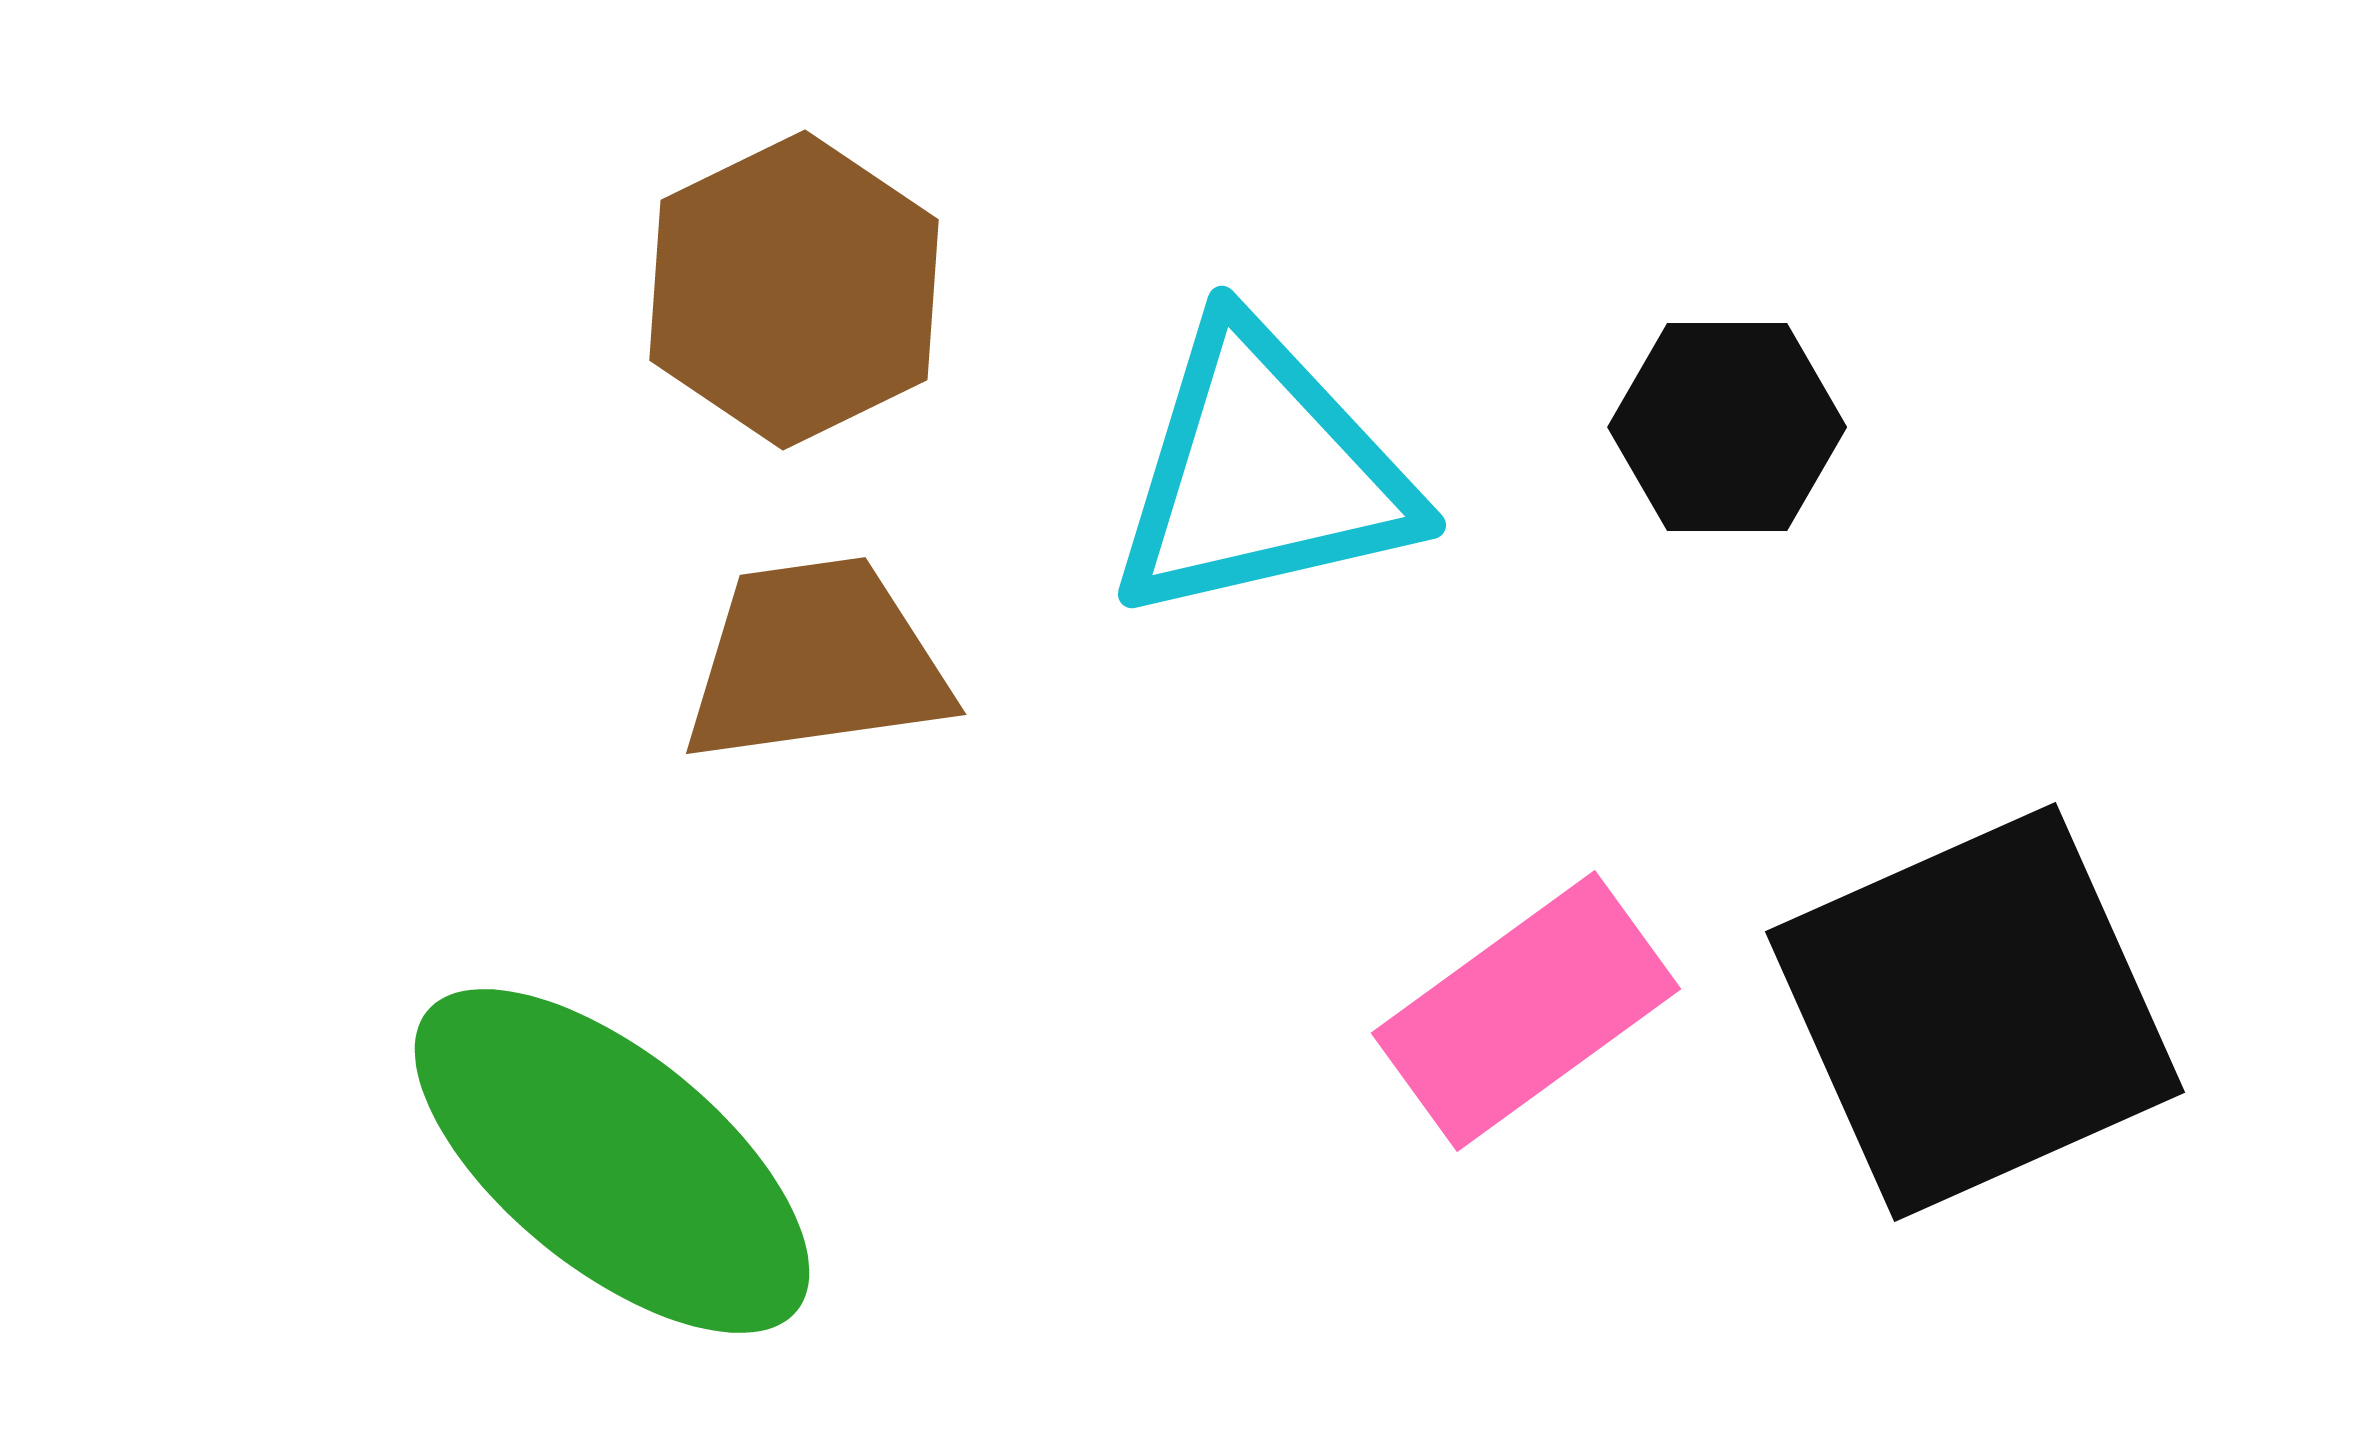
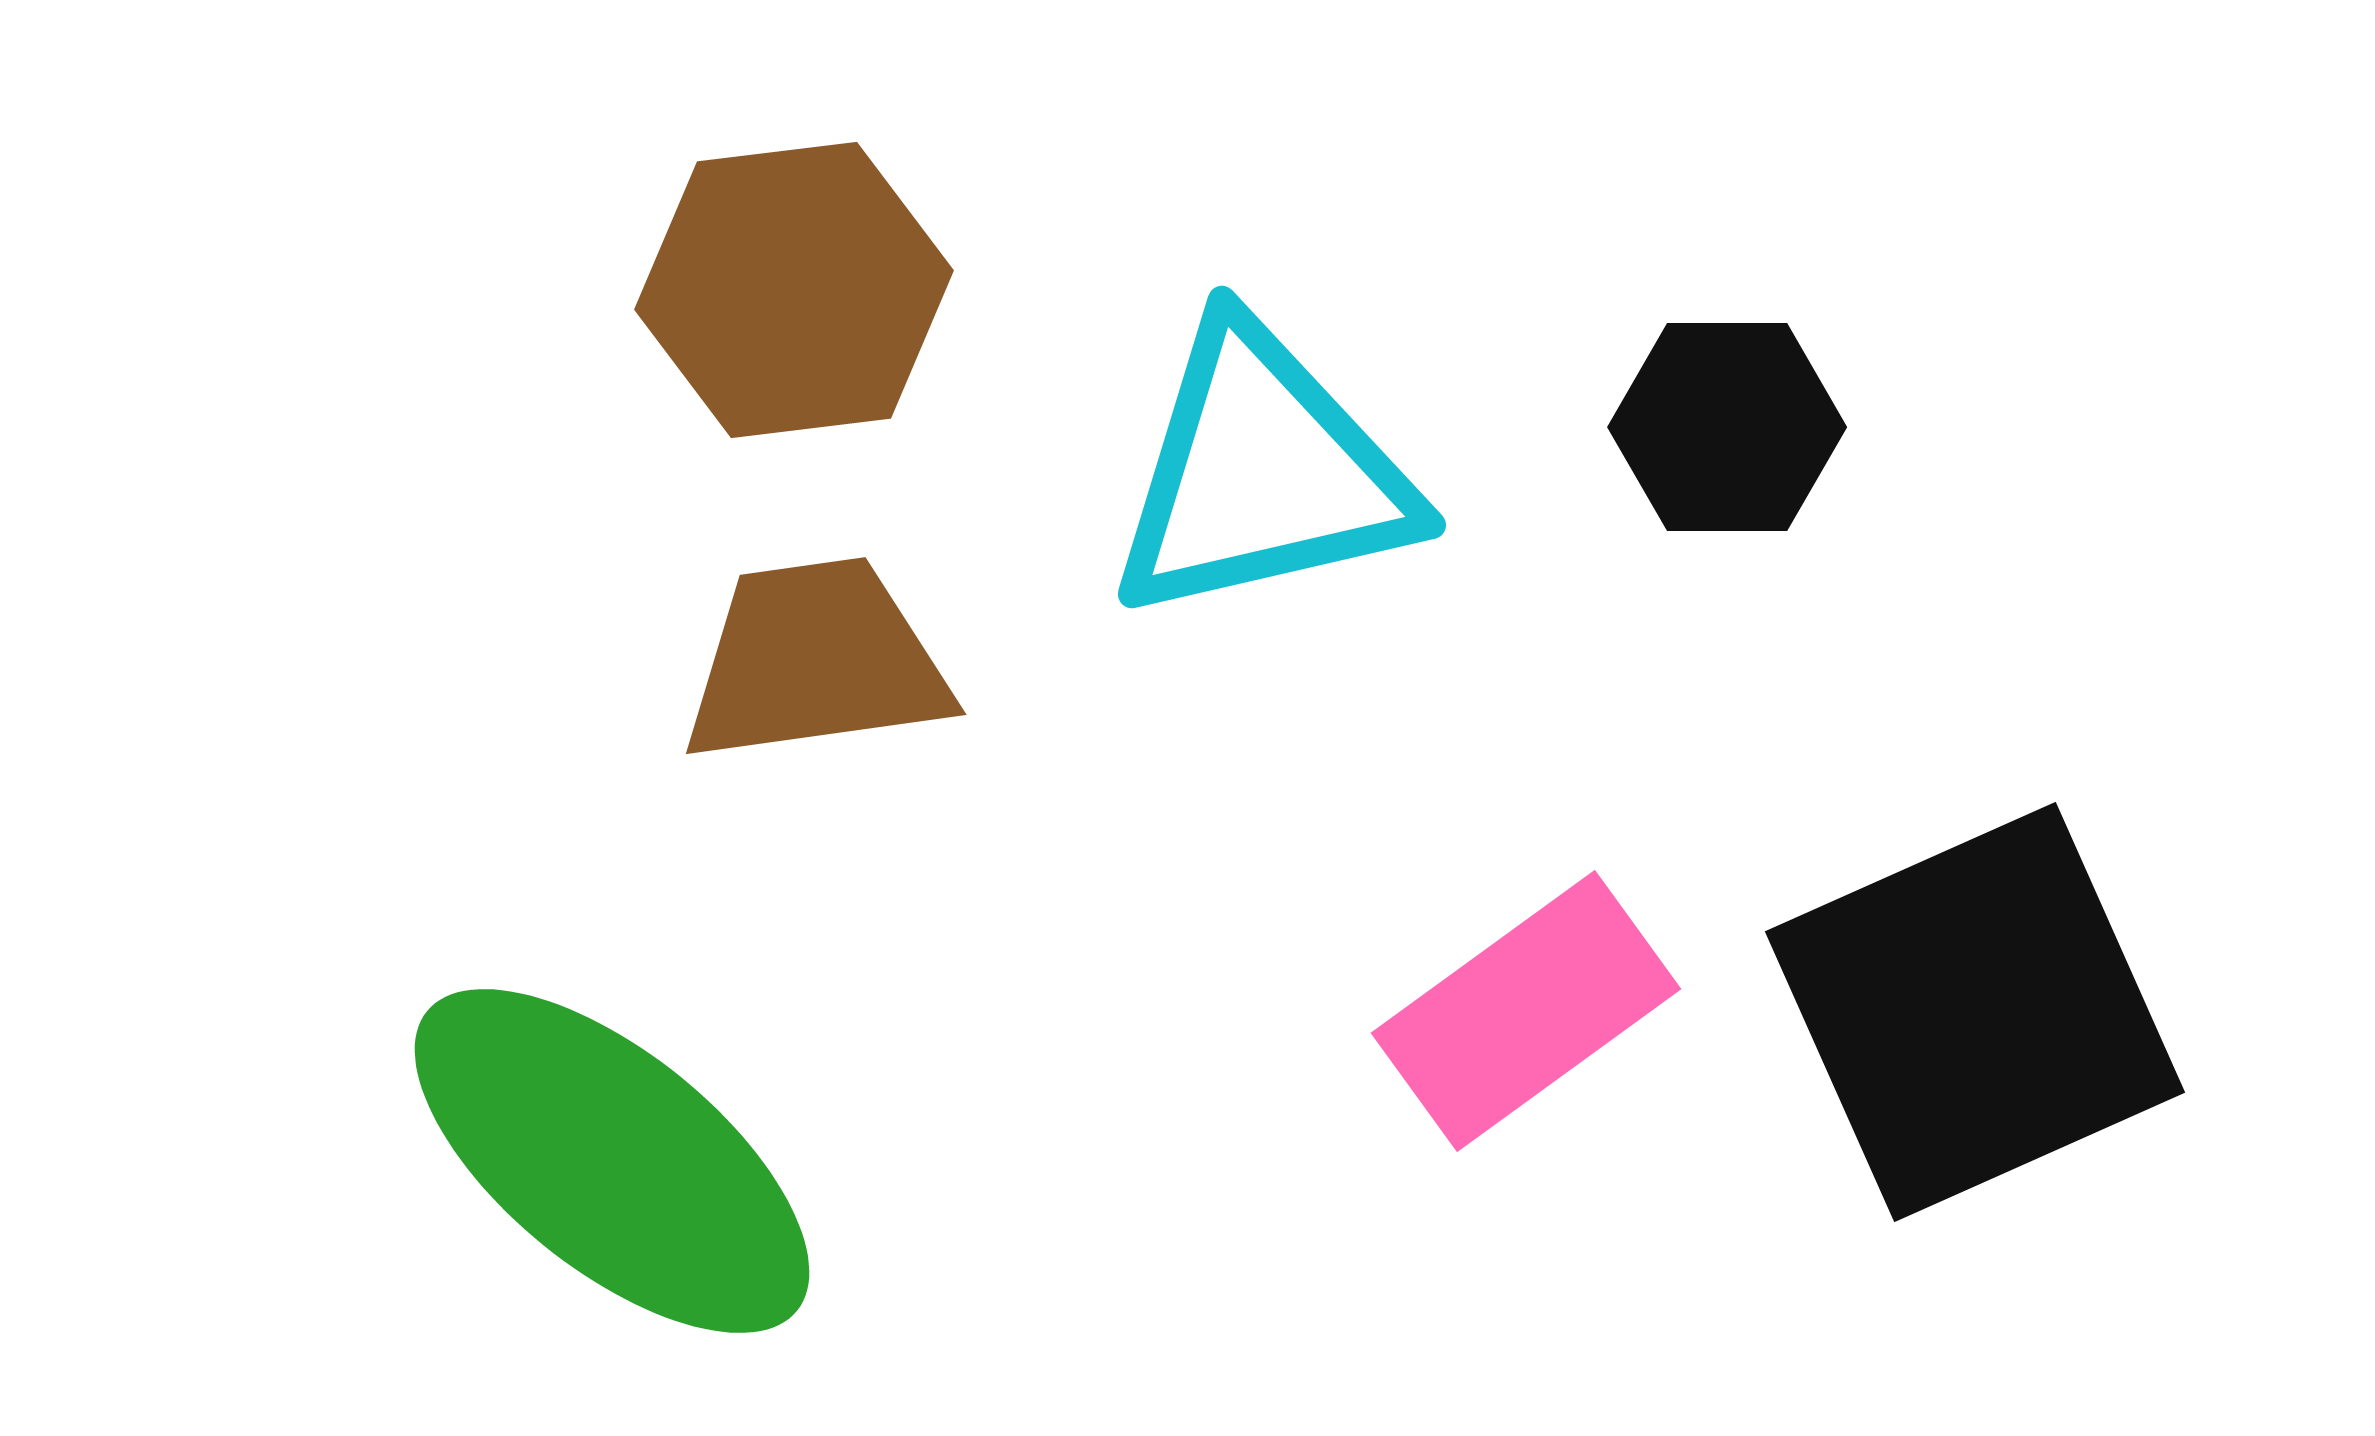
brown hexagon: rotated 19 degrees clockwise
